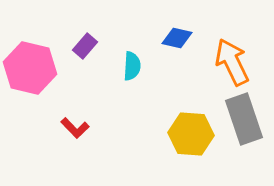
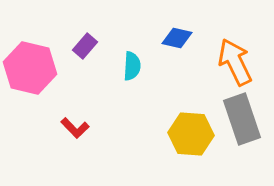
orange arrow: moved 3 px right
gray rectangle: moved 2 px left
